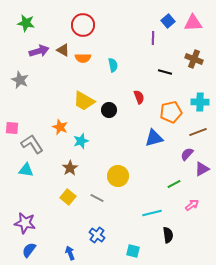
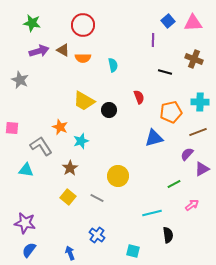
green star: moved 6 px right
purple line: moved 2 px down
gray L-shape: moved 9 px right, 2 px down
